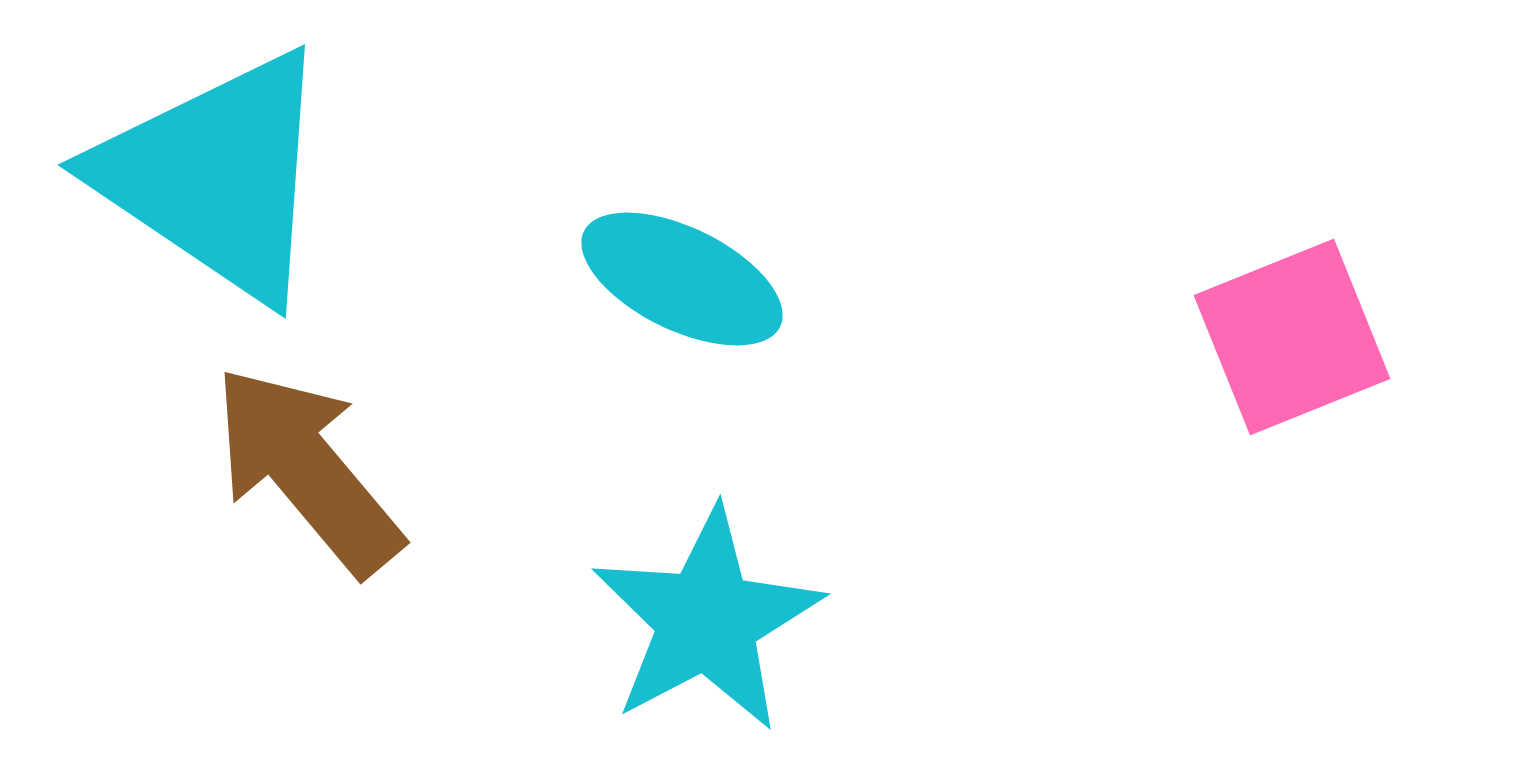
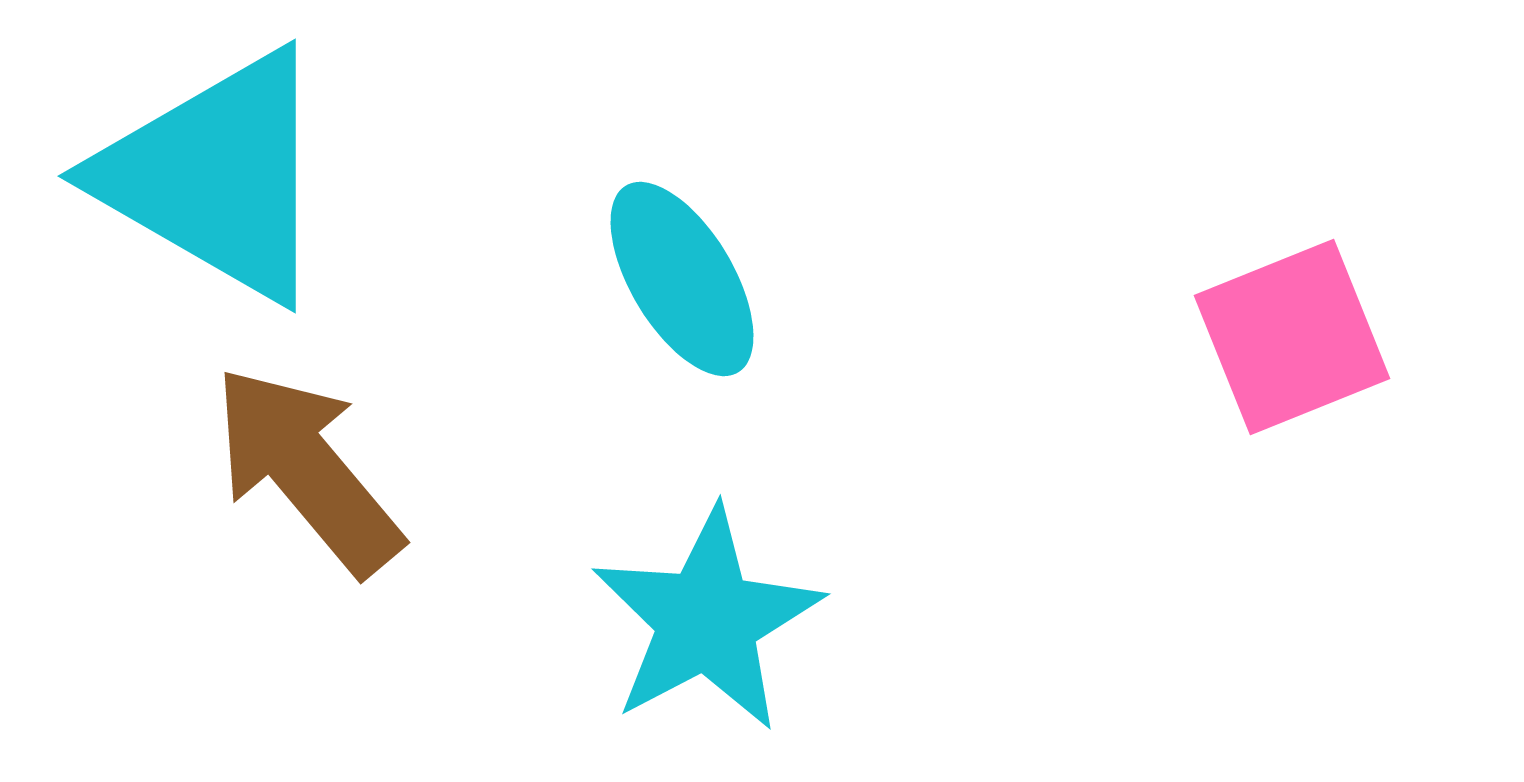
cyan triangle: rotated 4 degrees counterclockwise
cyan ellipse: rotated 33 degrees clockwise
